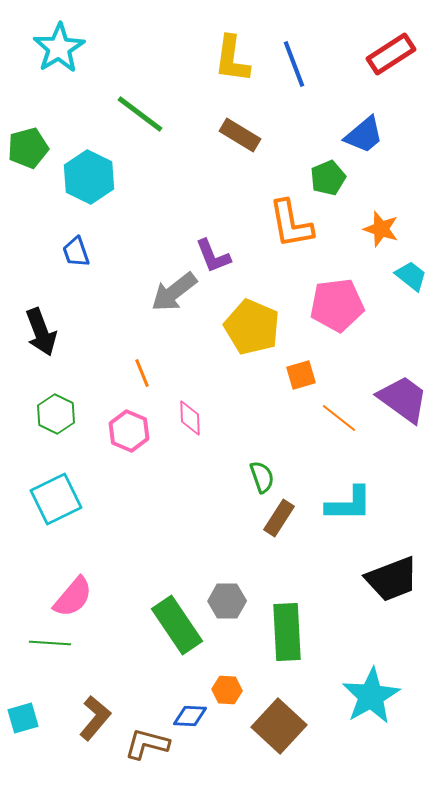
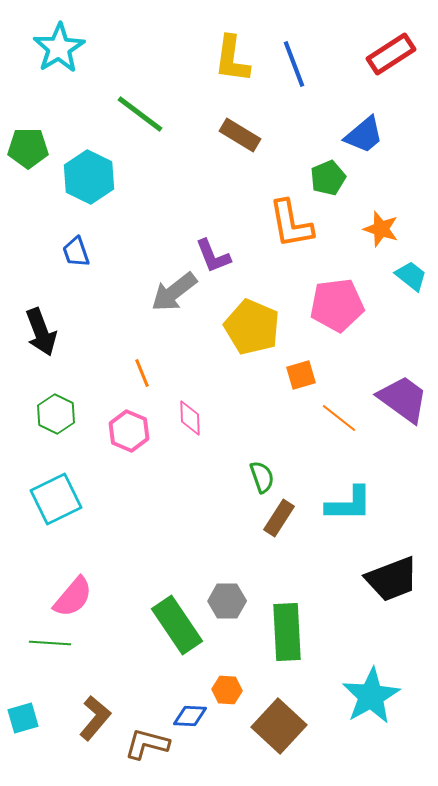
green pentagon at (28, 148): rotated 15 degrees clockwise
